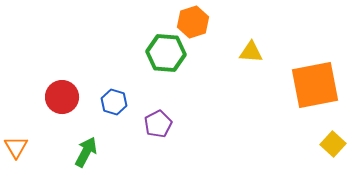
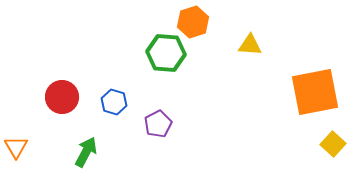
yellow triangle: moved 1 px left, 7 px up
orange square: moved 7 px down
